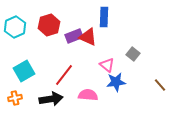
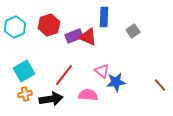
gray square: moved 23 px up; rotated 16 degrees clockwise
pink triangle: moved 5 px left, 6 px down
orange cross: moved 10 px right, 4 px up
